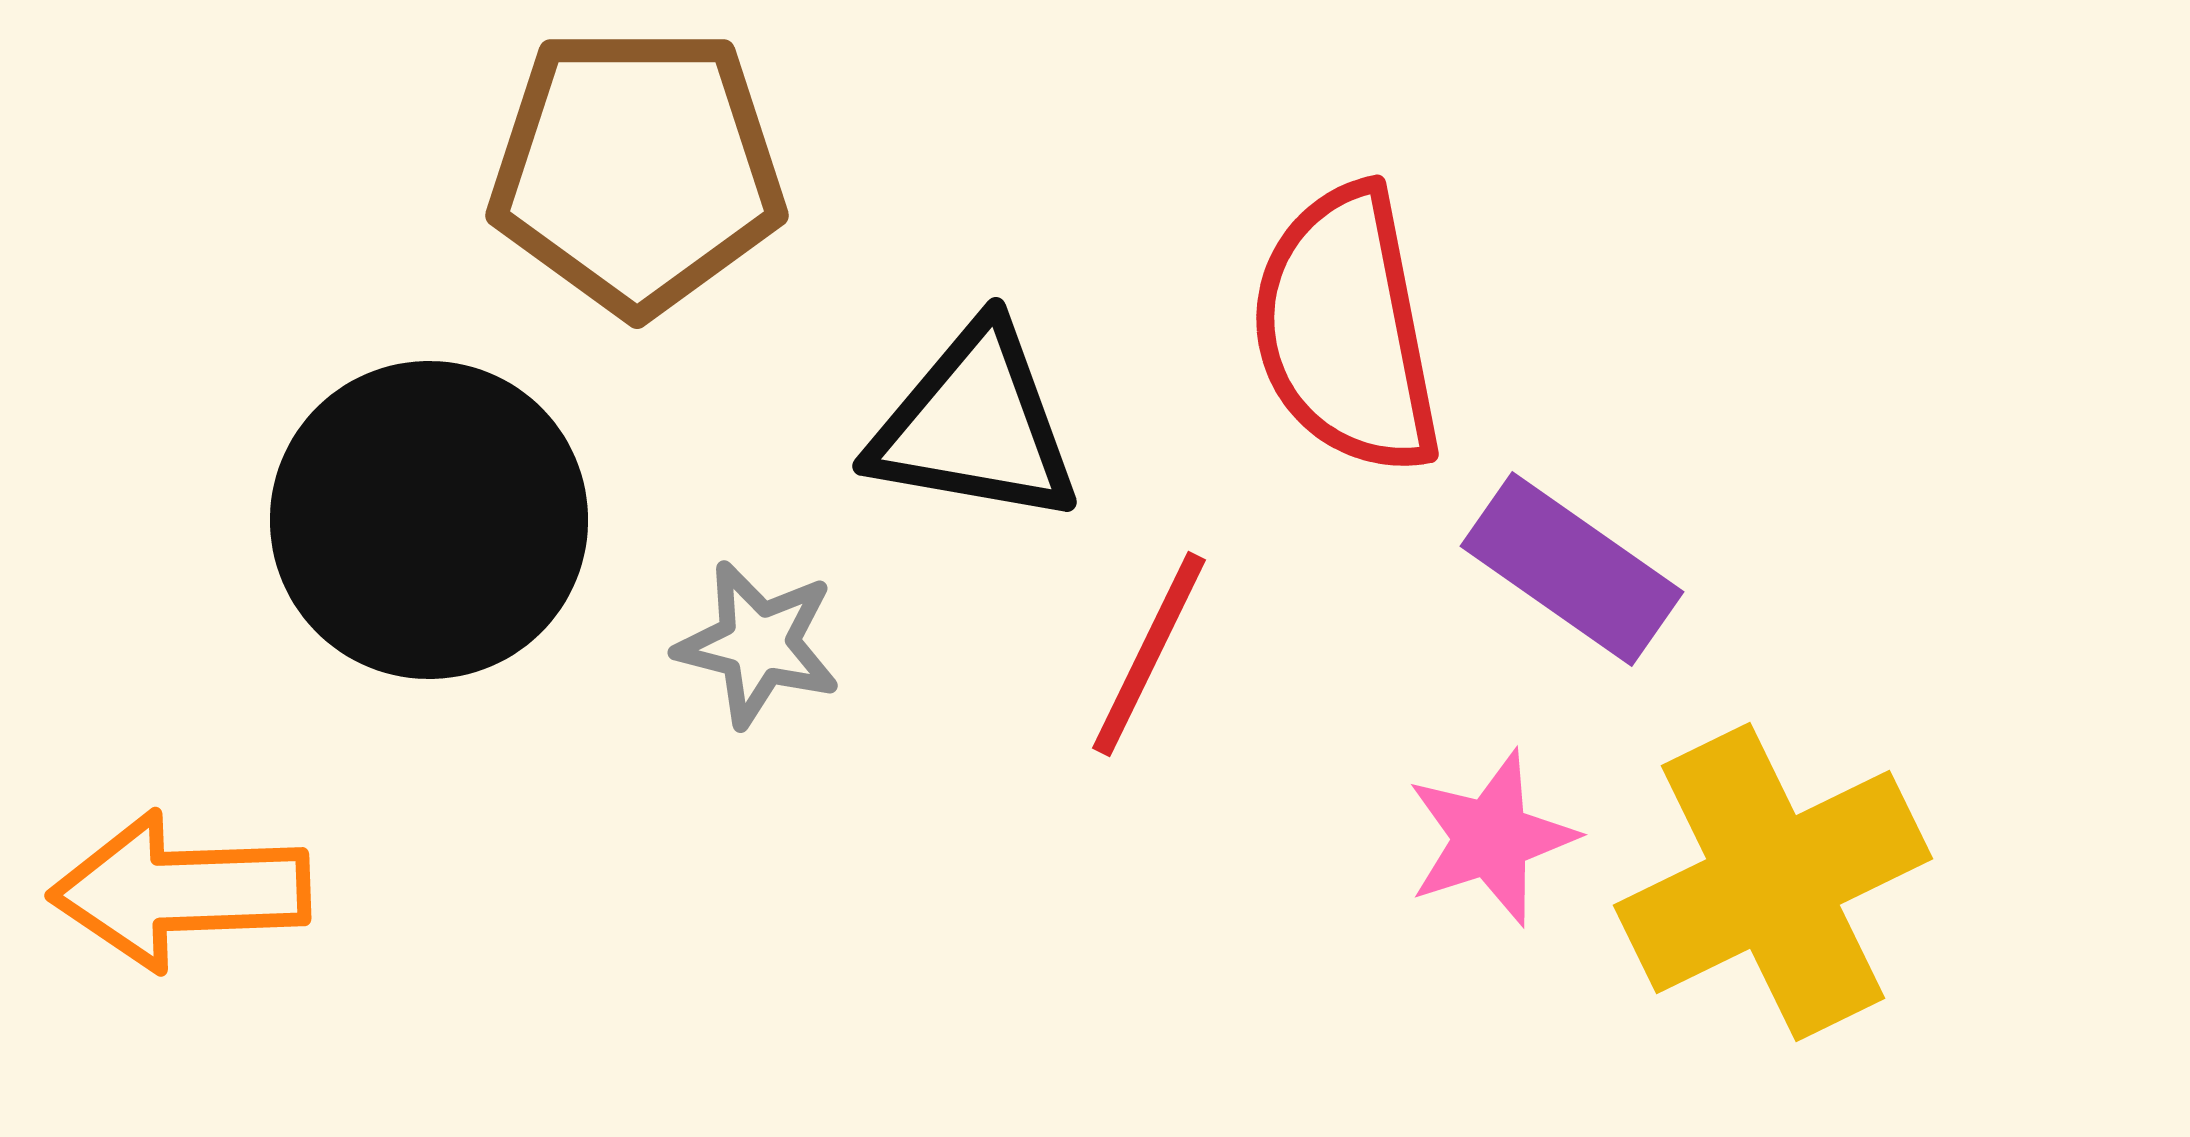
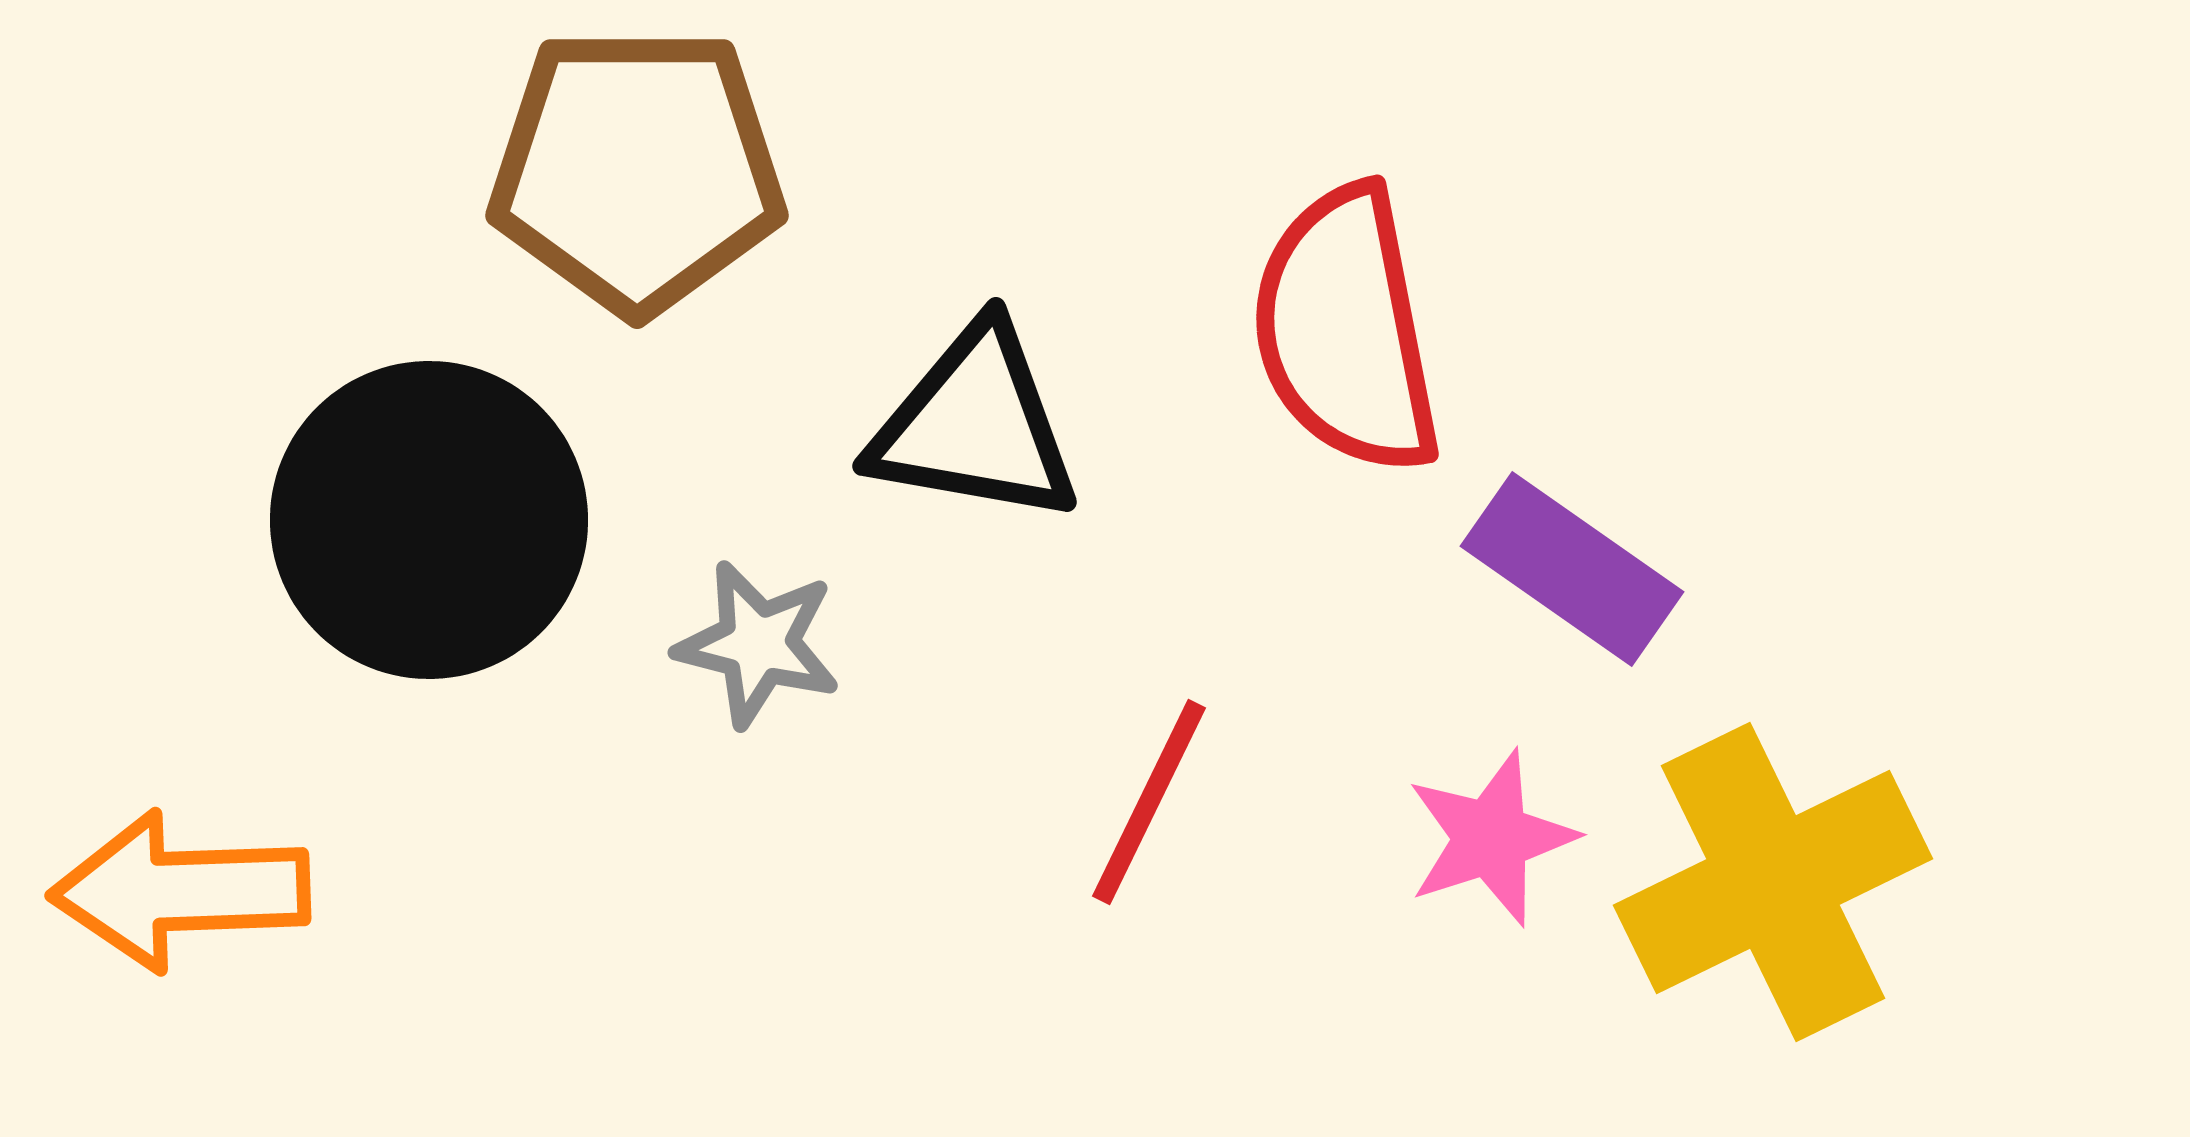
red line: moved 148 px down
